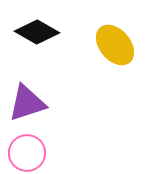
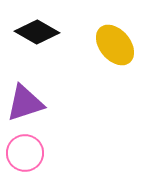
purple triangle: moved 2 px left
pink circle: moved 2 px left
